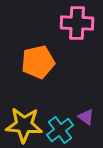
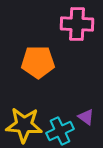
pink cross: moved 1 px down
orange pentagon: rotated 12 degrees clockwise
cyan cross: moved 1 px down; rotated 12 degrees clockwise
